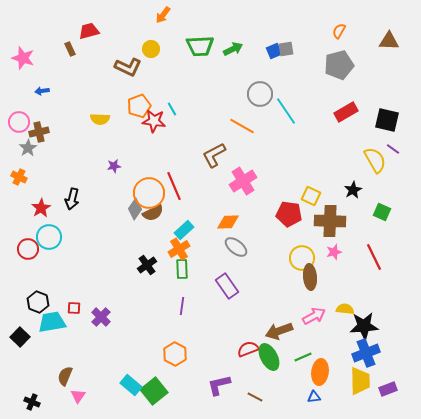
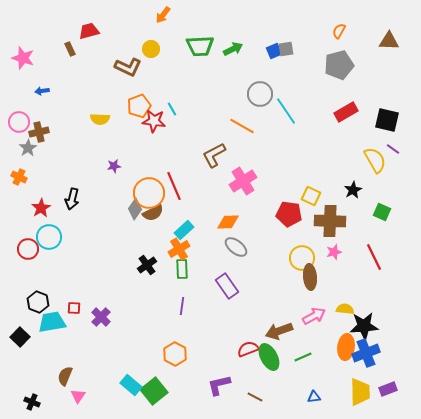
orange ellipse at (320, 372): moved 26 px right, 25 px up
yellow trapezoid at (360, 381): moved 11 px down
